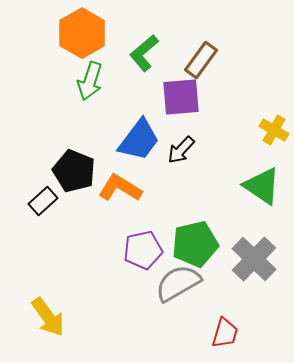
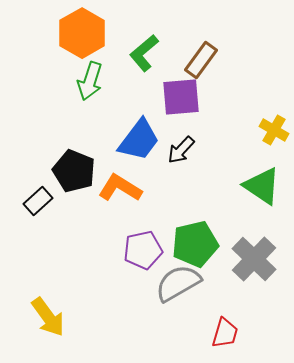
black rectangle: moved 5 px left
